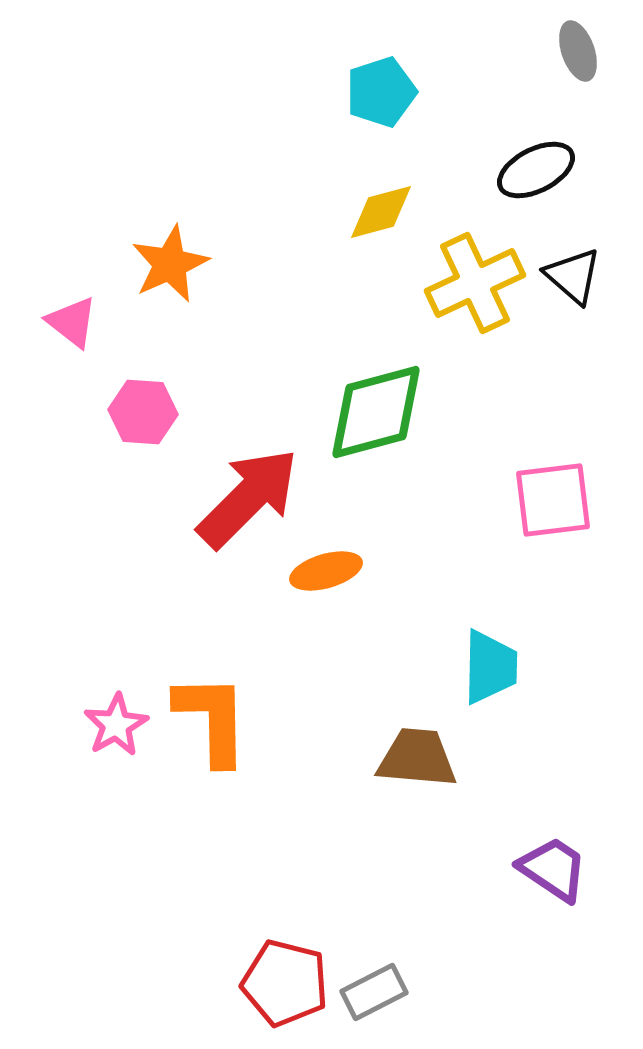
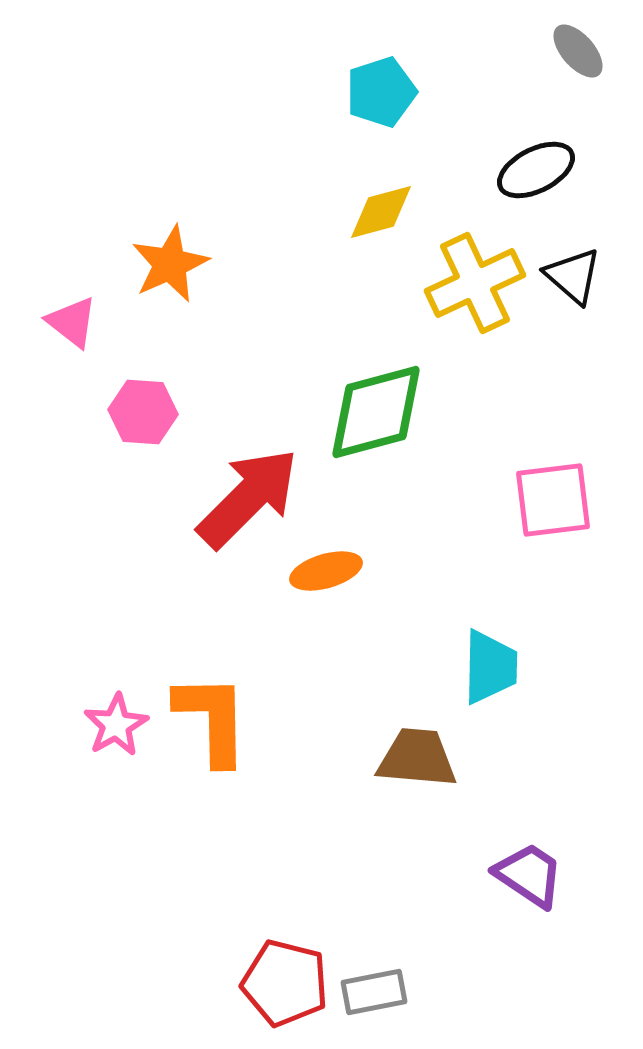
gray ellipse: rotated 22 degrees counterclockwise
purple trapezoid: moved 24 px left, 6 px down
gray rectangle: rotated 16 degrees clockwise
